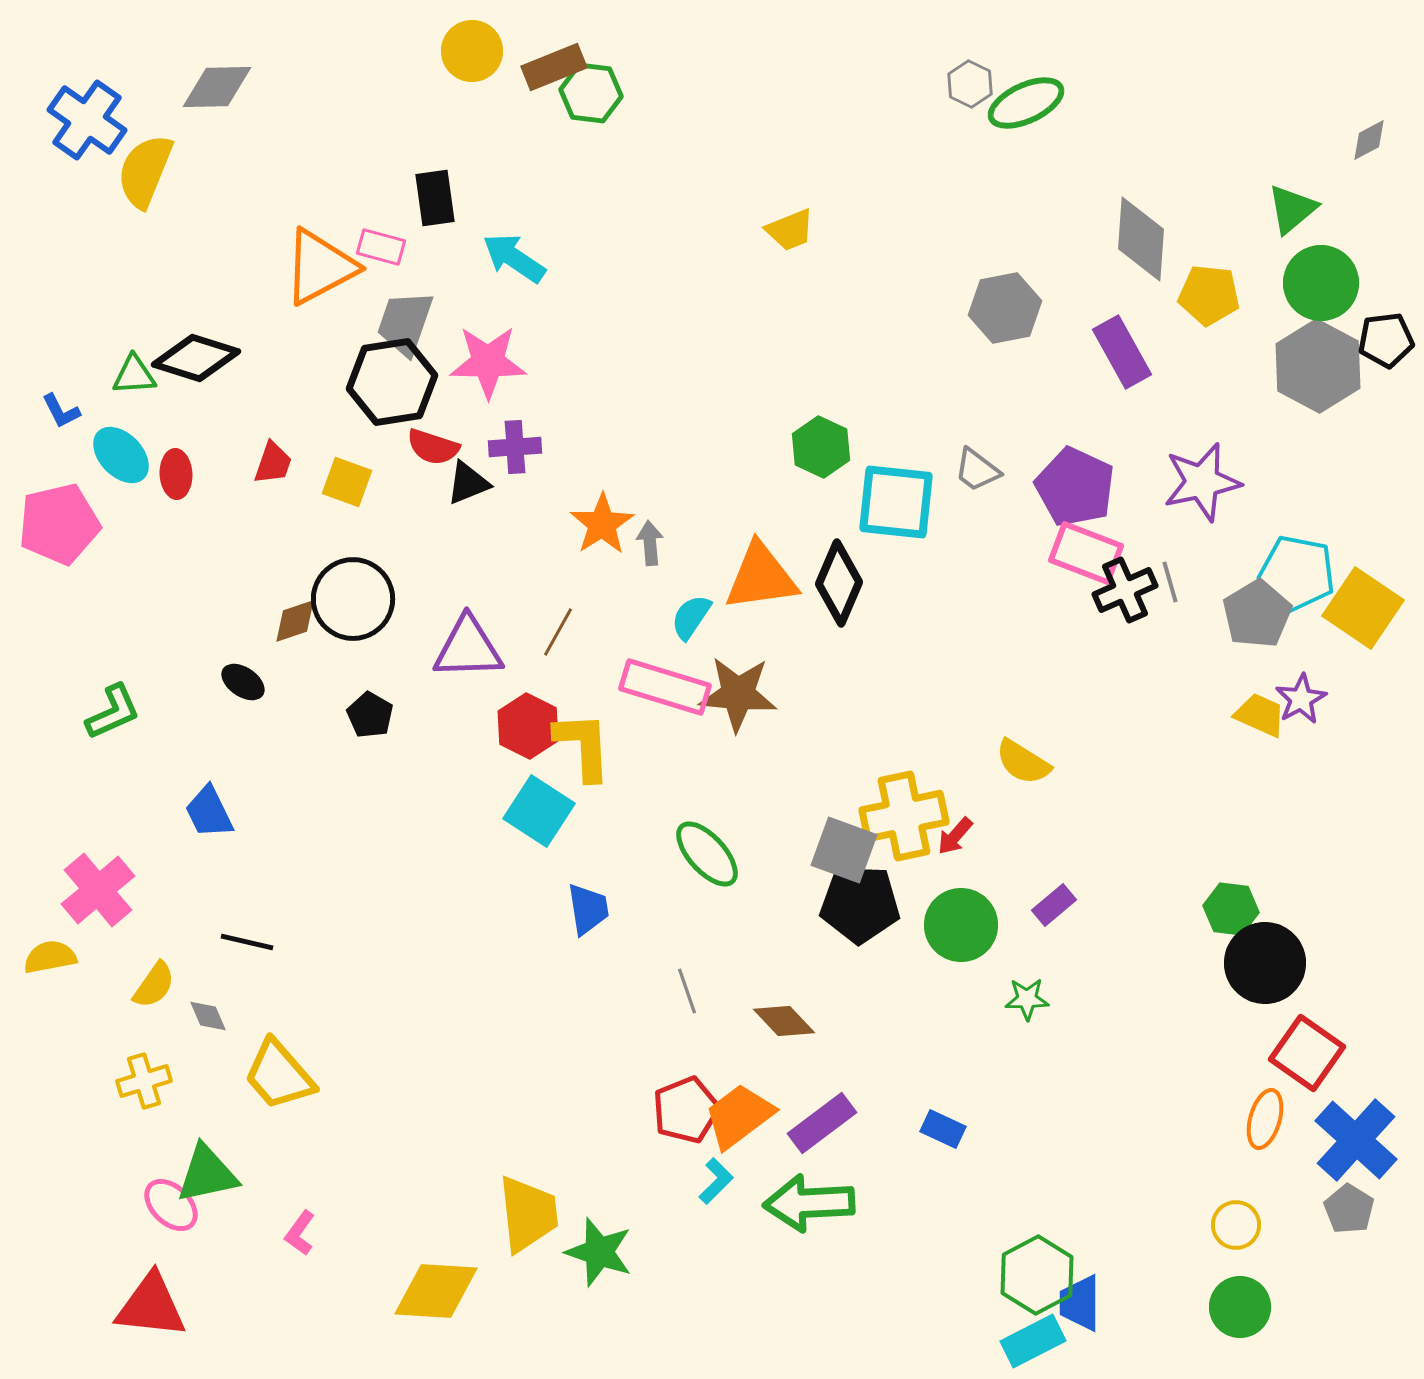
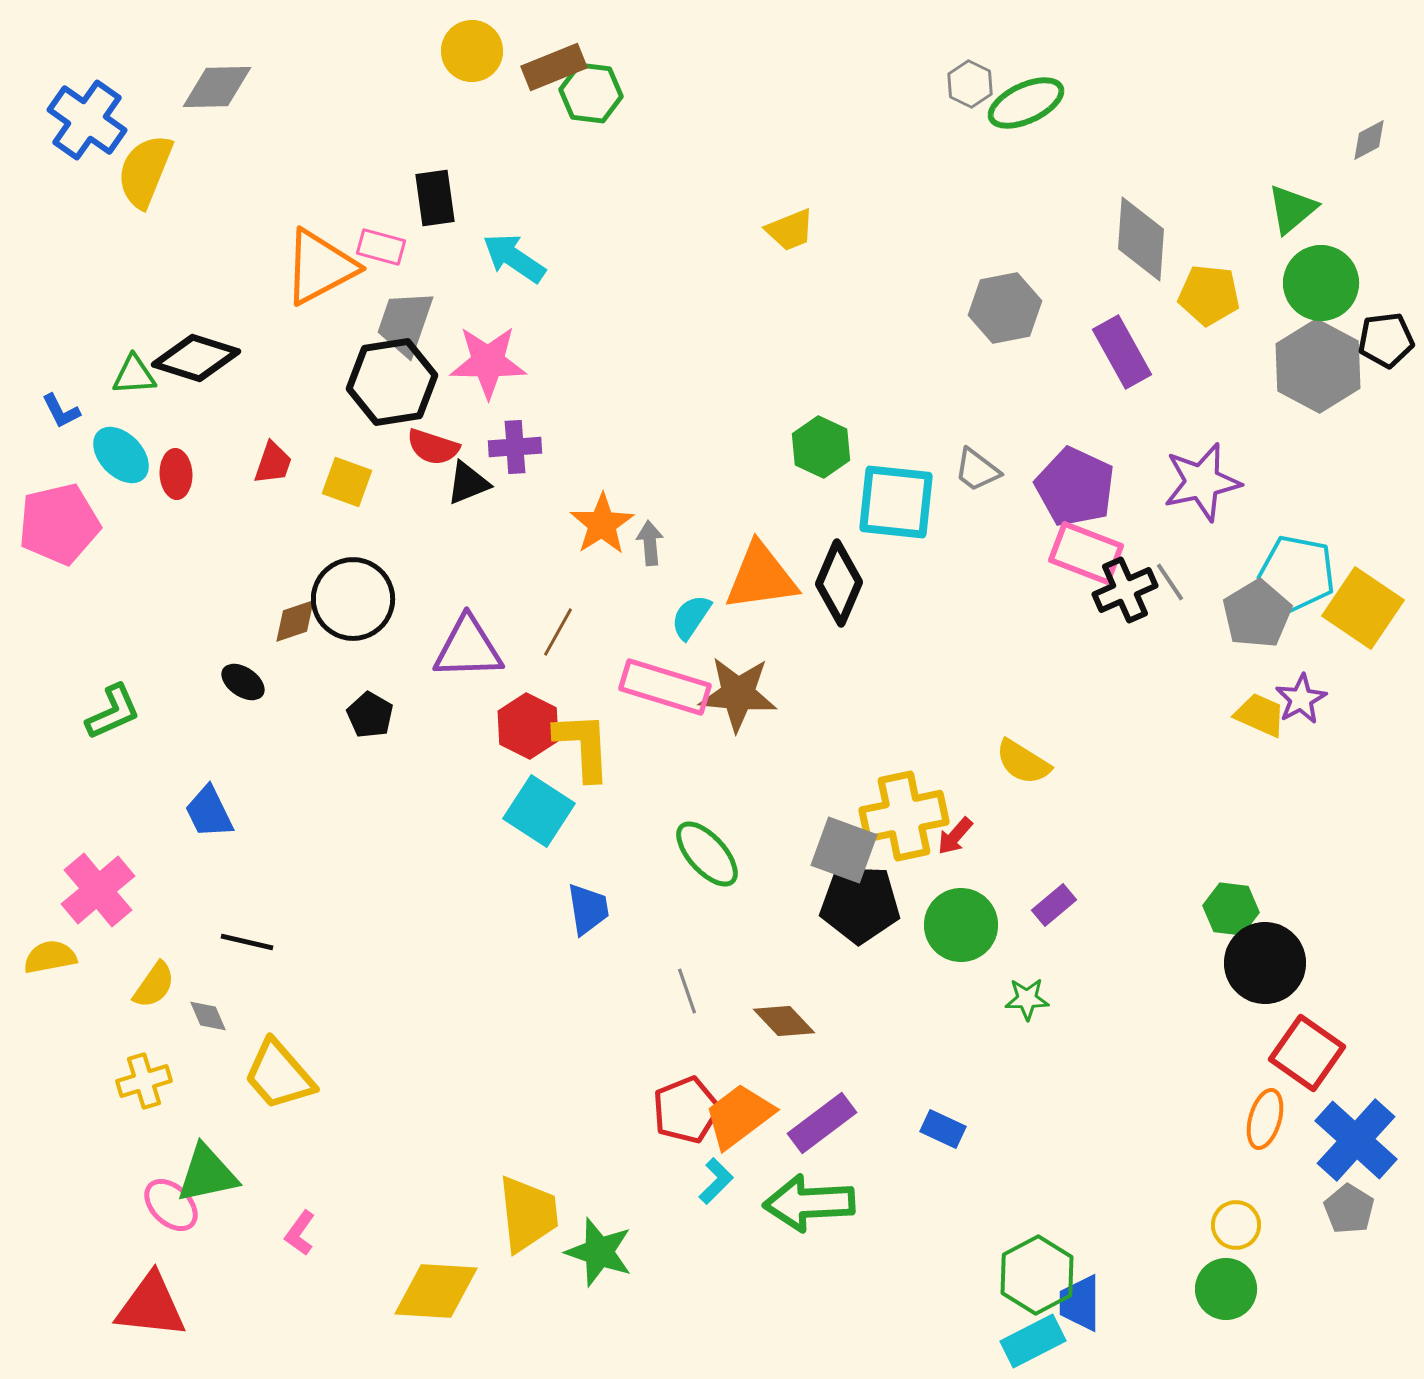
gray line at (1170, 582): rotated 18 degrees counterclockwise
green circle at (1240, 1307): moved 14 px left, 18 px up
